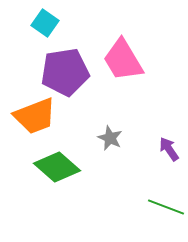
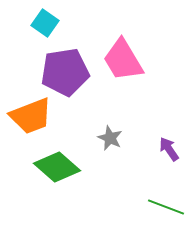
orange trapezoid: moved 4 px left
